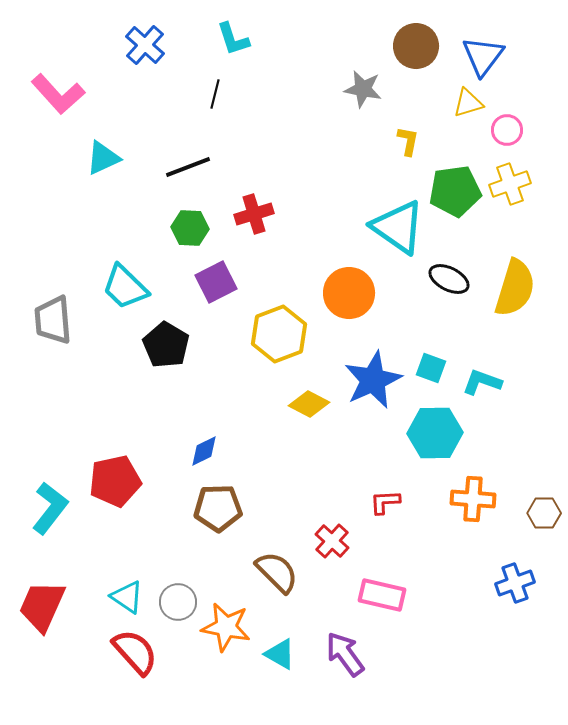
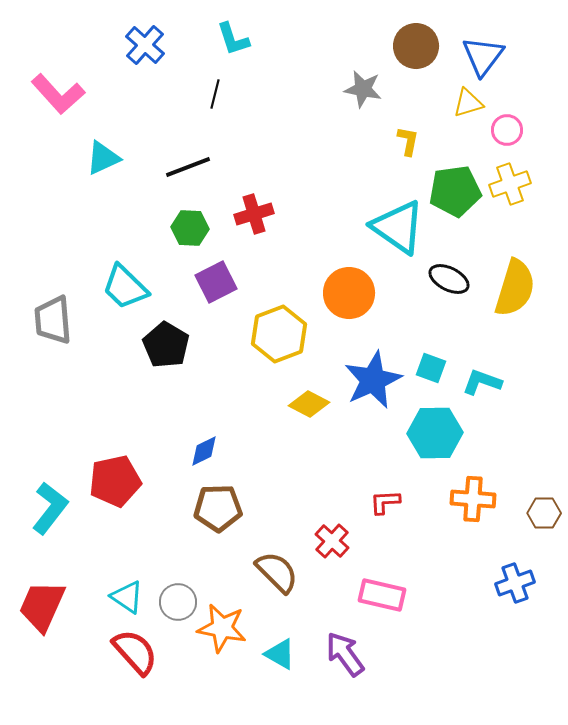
orange star at (226, 627): moved 4 px left, 1 px down
